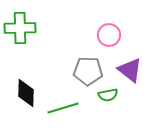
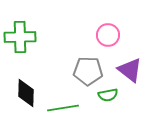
green cross: moved 9 px down
pink circle: moved 1 px left
green line: rotated 8 degrees clockwise
